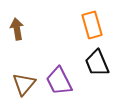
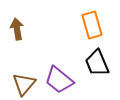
purple trapezoid: moved 1 px up; rotated 24 degrees counterclockwise
